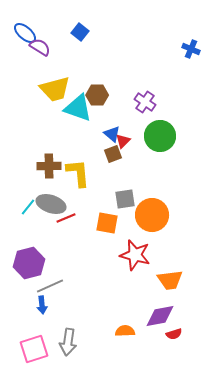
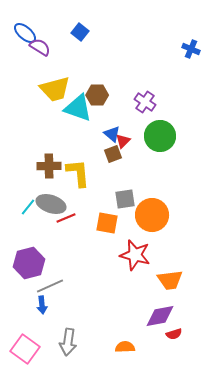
orange semicircle: moved 16 px down
pink square: moved 9 px left; rotated 36 degrees counterclockwise
